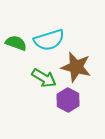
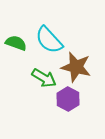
cyan semicircle: rotated 64 degrees clockwise
purple hexagon: moved 1 px up
